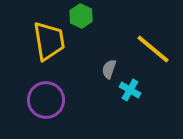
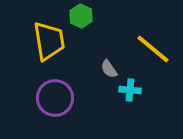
gray semicircle: rotated 54 degrees counterclockwise
cyan cross: rotated 25 degrees counterclockwise
purple circle: moved 9 px right, 2 px up
